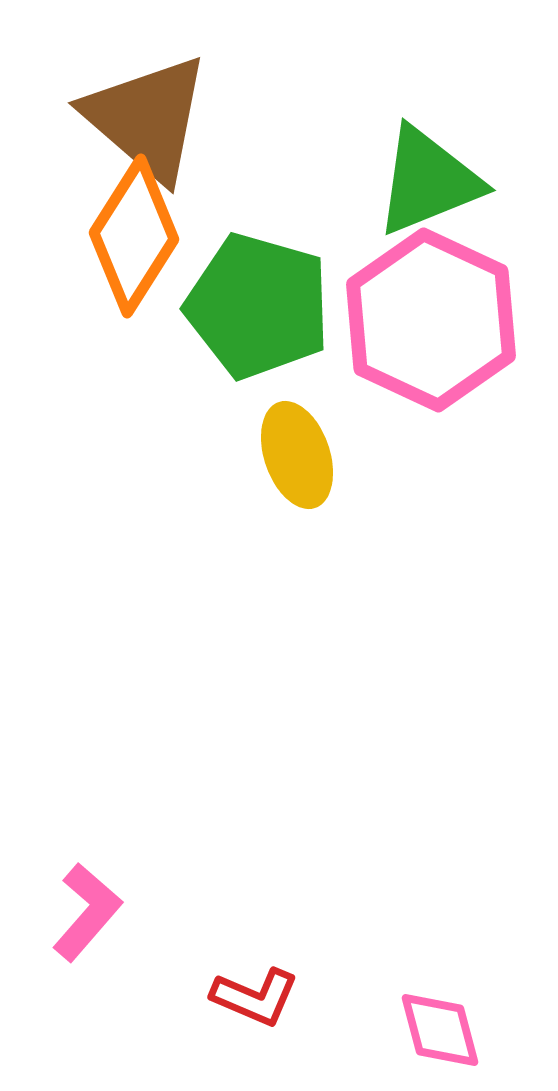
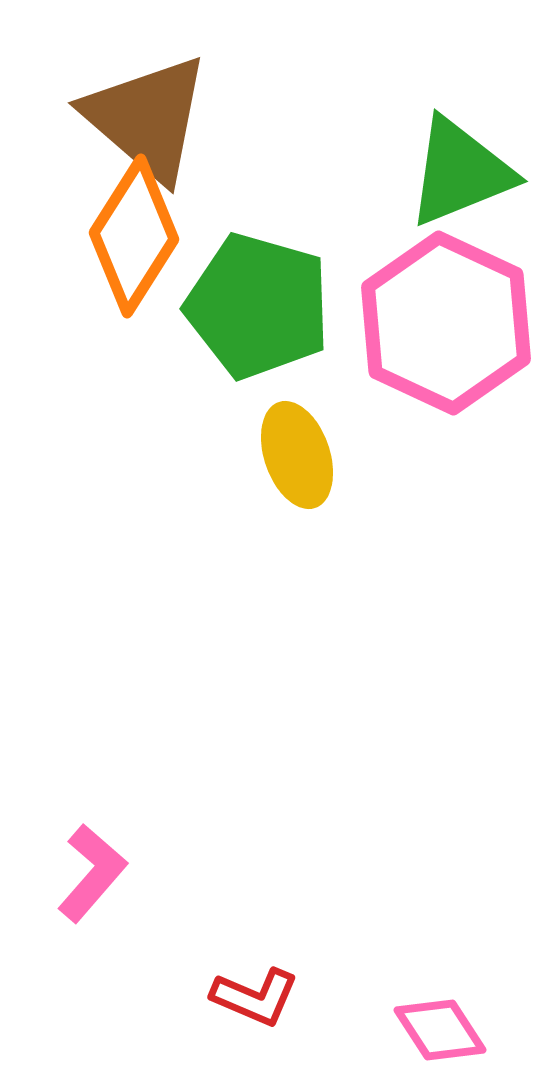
green triangle: moved 32 px right, 9 px up
pink hexagon: moved 15 px right, 3 px down
pink L-shape: moved 5 px right, 39 px up
pink diamond: rotated 18 degrees counterclockwise
